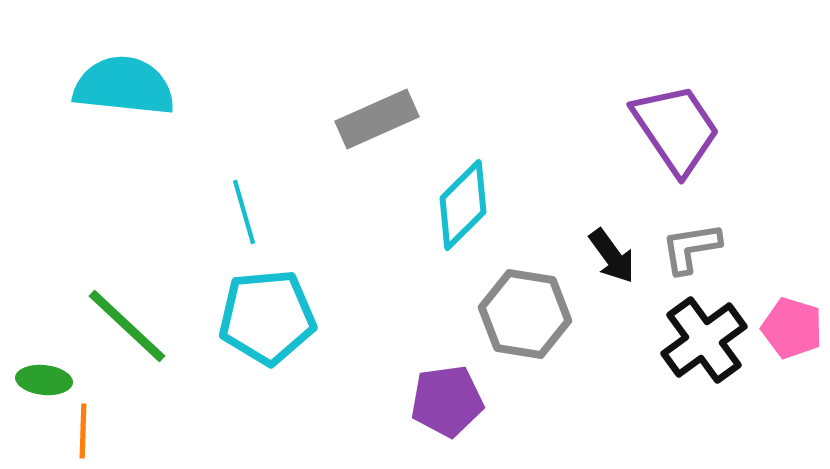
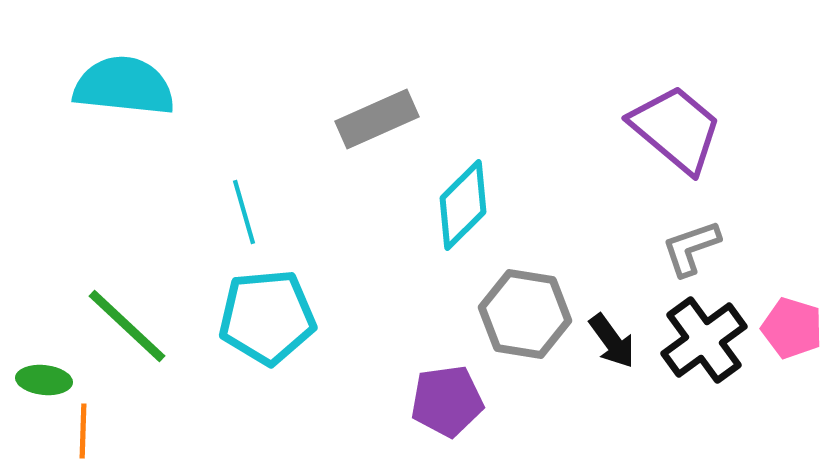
purple trapezoid: rotated 16 degrees counterclockwise
gray L-shape: rotated 10 degrees counterclockwise
black arrow: moved 85 px down
